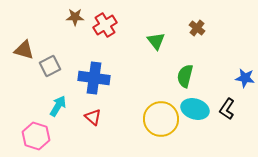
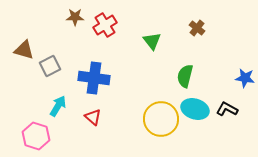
green triangle: moved 4 px left
black L-shape: rotated 85 degrees clockwise
